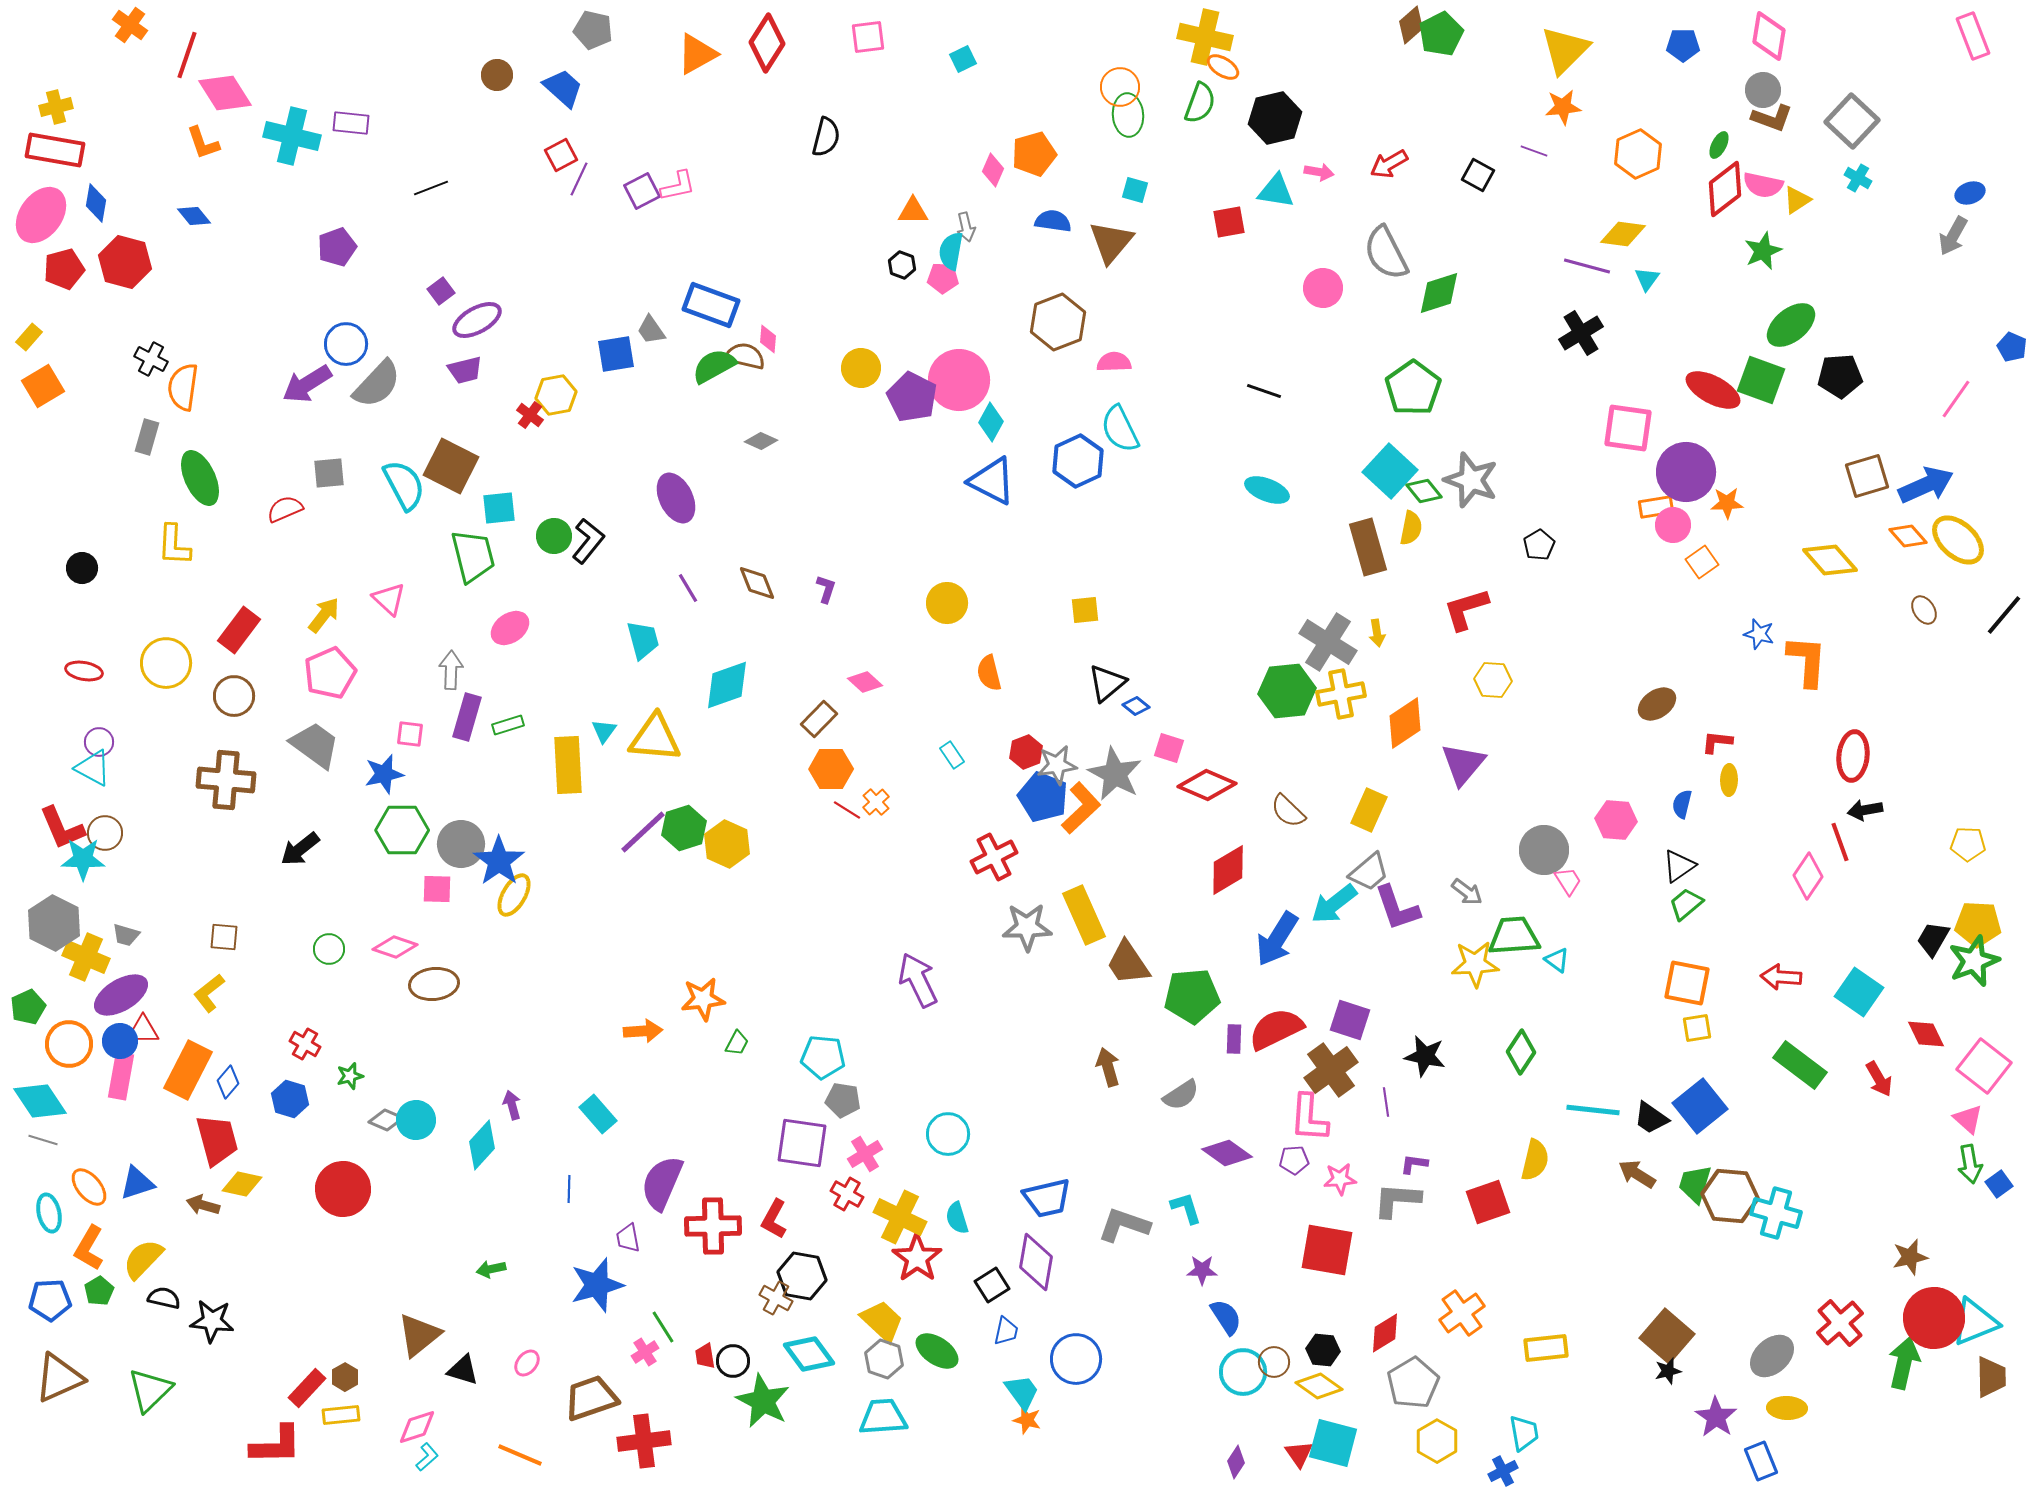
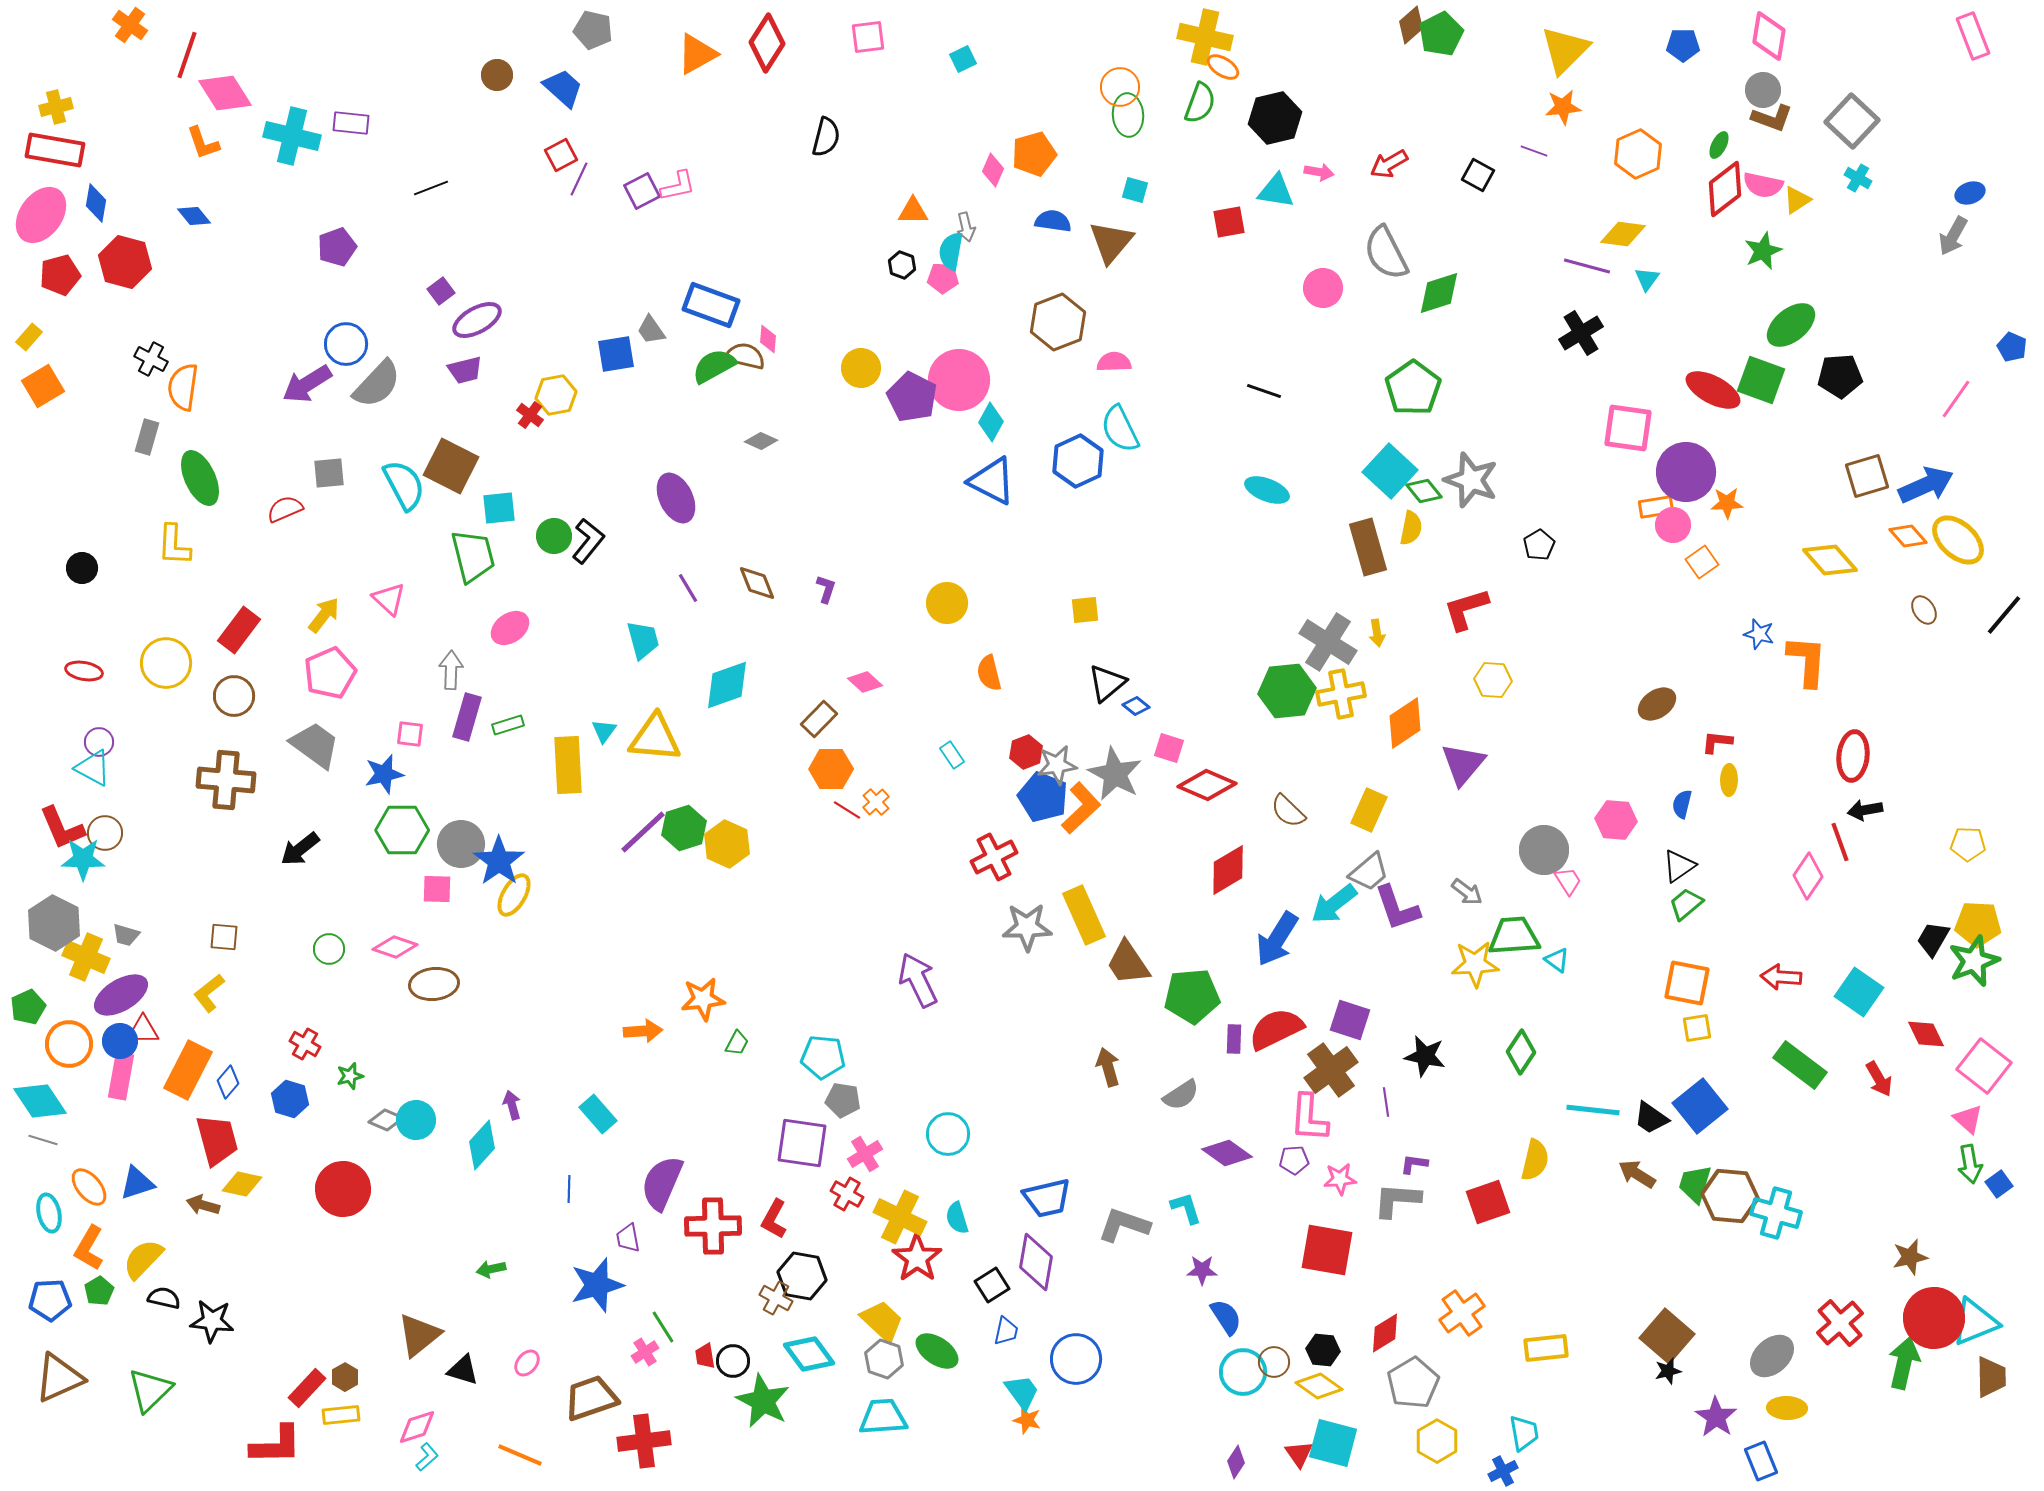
red pentagon at (64, 269): moved 4 px left, 6 px down
